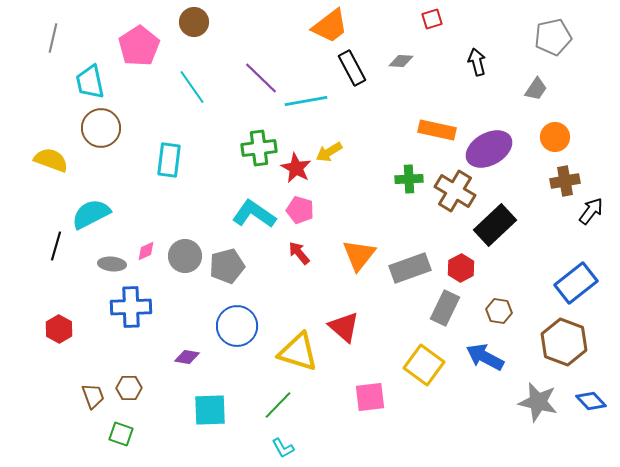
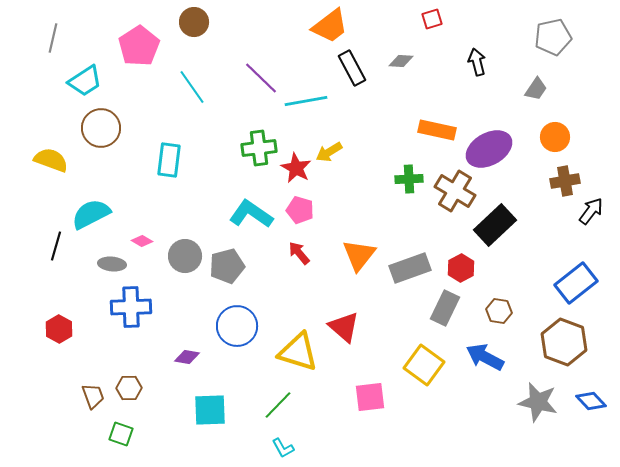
cyan trapezoid at (90, 82): moved 5 px left, 1 px up; rotated 111 degrees counterclockwise
cyan L-shape at (254, 214): moved 3 px left
pink diamond at (146, 251): moved 4 px left, 10 px up; rotated 55 degrees clockwise
